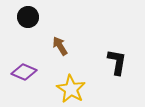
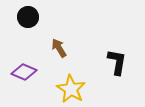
brown arrow: moved 1 px left, 2 px down
